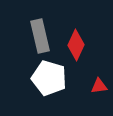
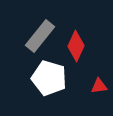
gray rectangle: rotated 52 degrees clockwise
red diamond: moved 1 px down
